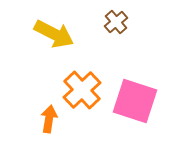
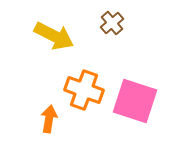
brown cross: moved 4 px left, 1 px down
yellow arrow: moved 2 px down
orange cross: moved 2 px right; rotated 27 degrees counterclockwise
